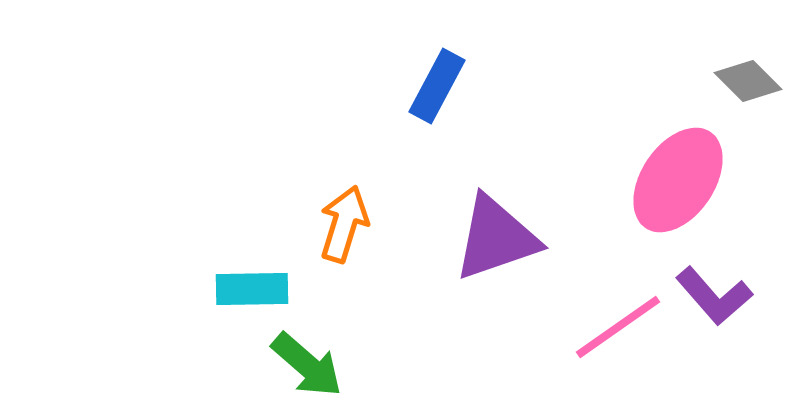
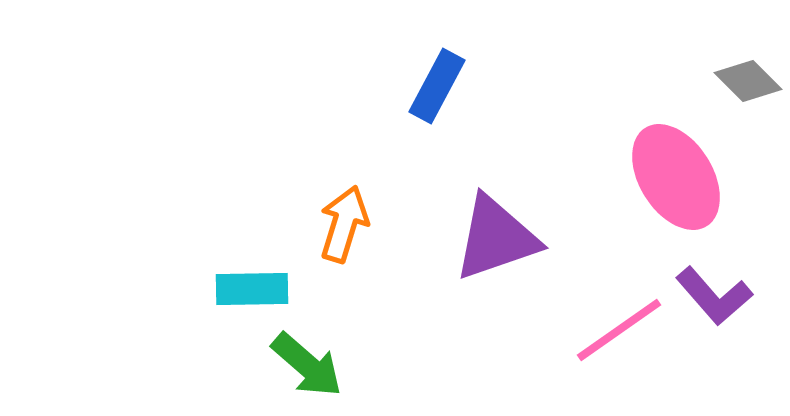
pink ellipse: moved 2 px left, 3 px up; rotated 66 degrees counterclockwise
pink line: moved 1 px right, 3 px down
